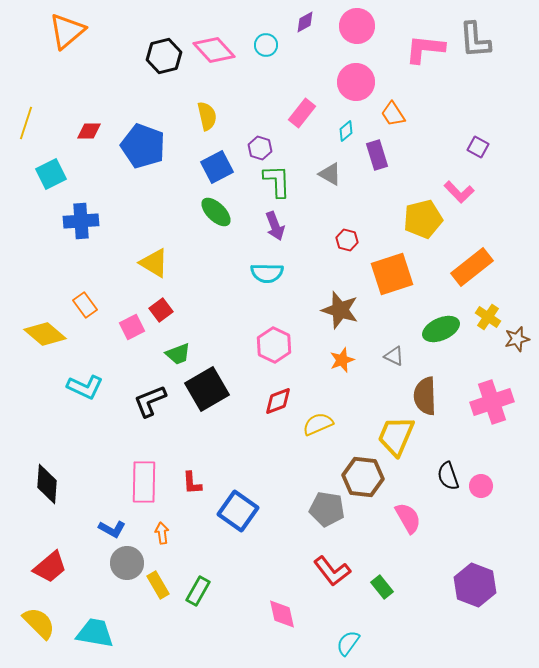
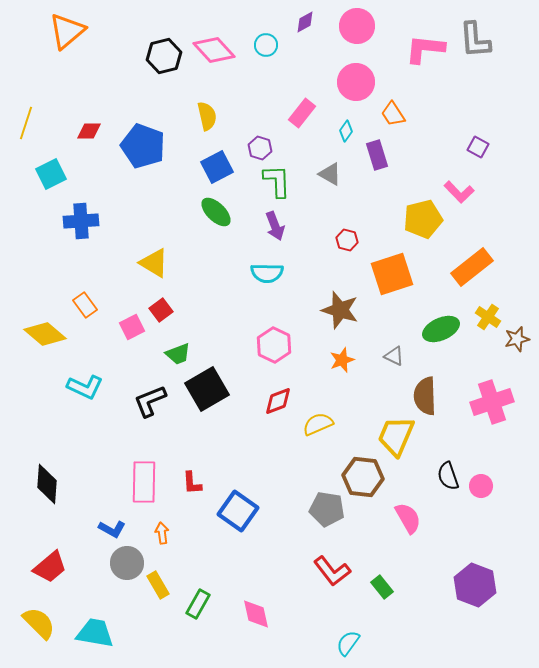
cyan diamond at (346, 131): rotated 15 degrees counterclockwise
green rectangle at (198, 591): moved 13 px down
pink diamond at (282, 614): moved 26 px left
